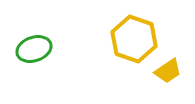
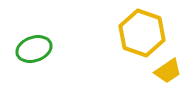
yellow hexagon: moved 8 px right, 6 px up
